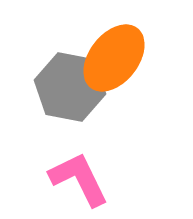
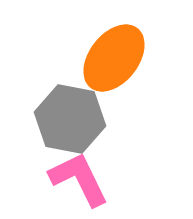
gray hexagon: moved 32 px down
